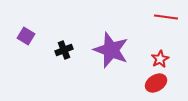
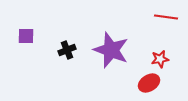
purple square: rotated 30 degrees counterclockwise
black cross: moved 3 px right
red star: rotated 18 degrees clockwise
red ellipse: moved 7 px left
